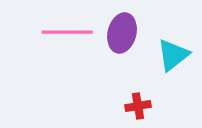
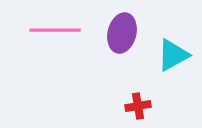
pink line: moved 12 px left, 2 px up
cyan triangle: rotated 9 degrees clockwise
